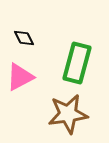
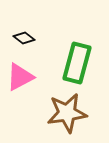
black diamond: rotated 25 degrees counterclockwise
brown star: moved 1 px left, 1 px up
